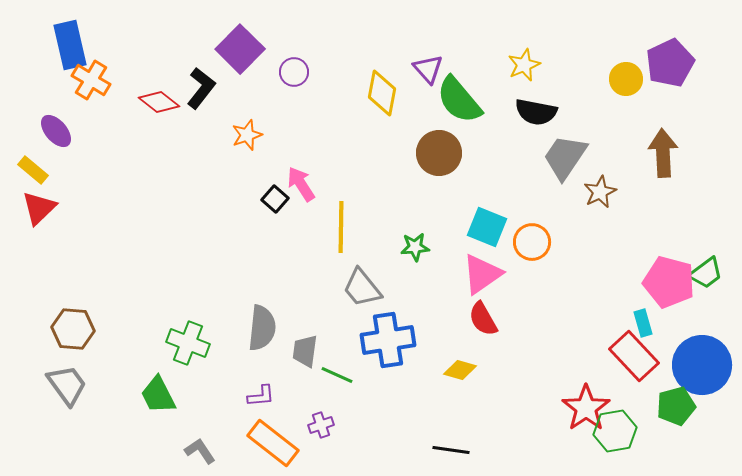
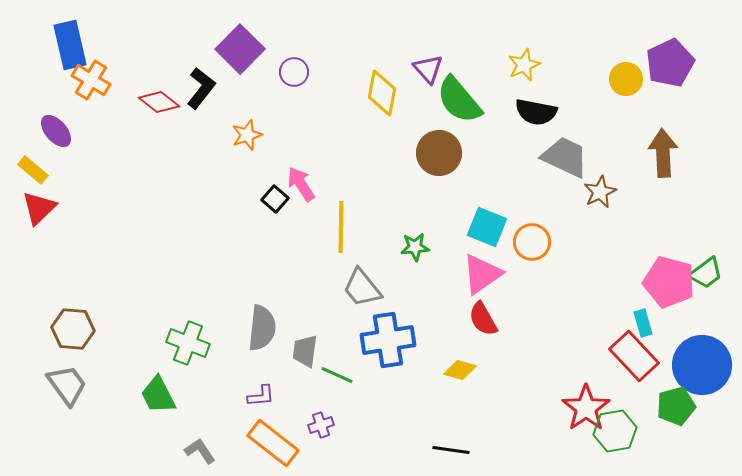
gray trapezoid at (565, 157): rotated 81 degrees clockwise
